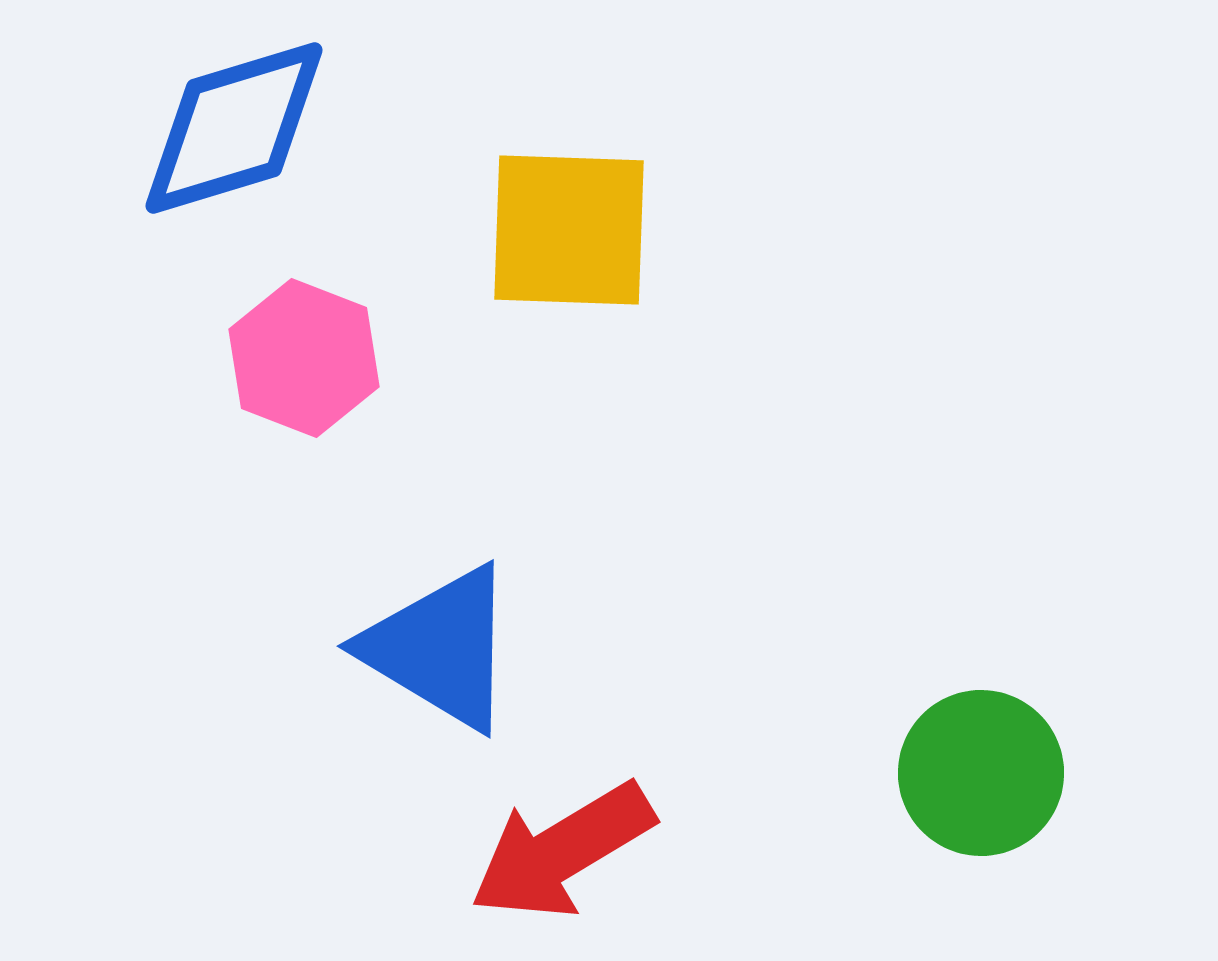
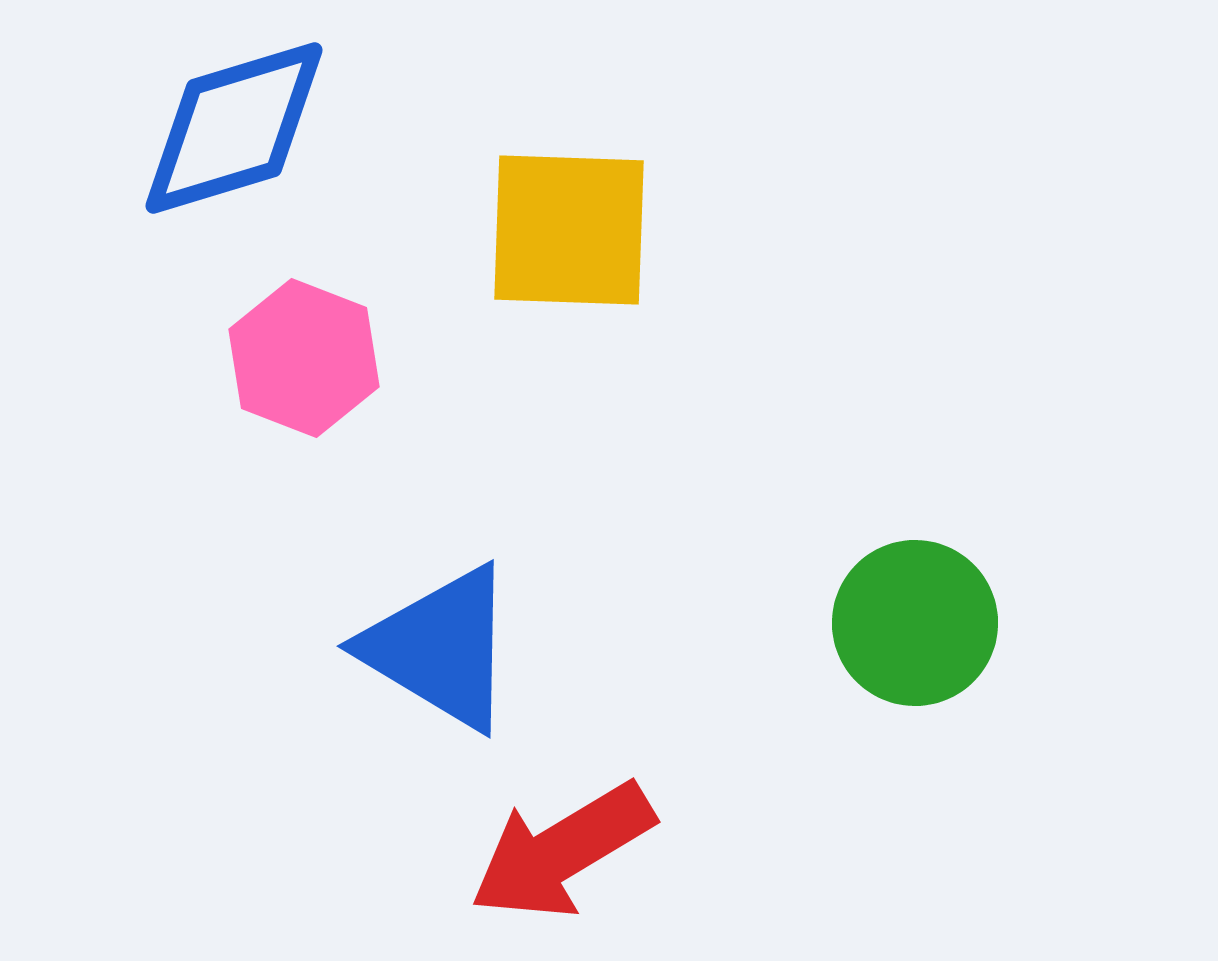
green circle: moved 66 px left, 150 px up
